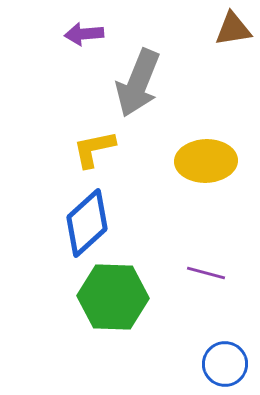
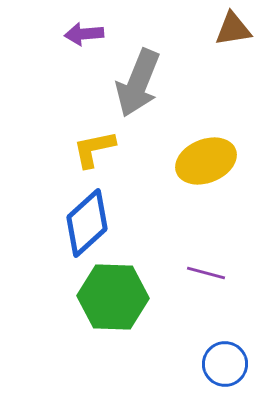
yellow ellipse: rotated 20 degrees counterclockwise
